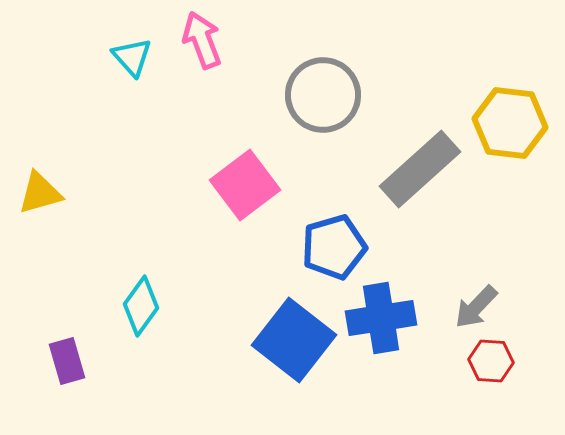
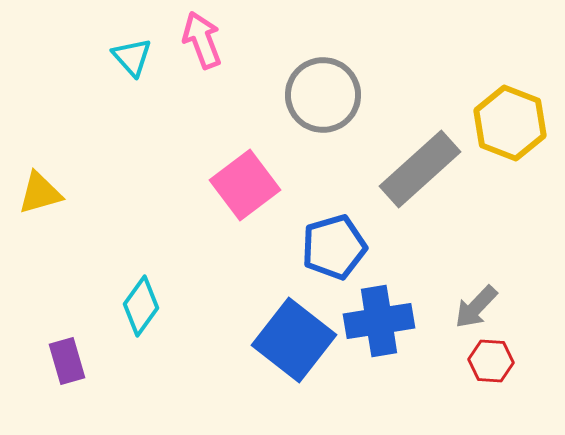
yellow hexagon: rotated 14 degrees clockwise
blue cross: moved 2 px left, 3 px down
